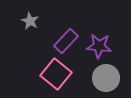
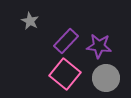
pink square: moved 9 px right
